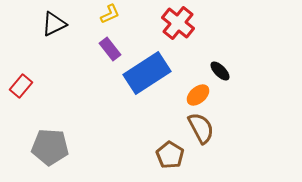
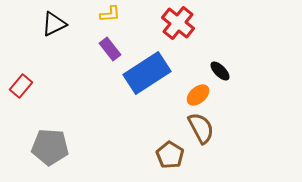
yellow L-shape: rotated 20 degrees clockwise
